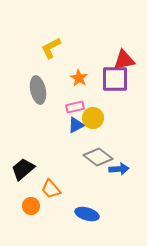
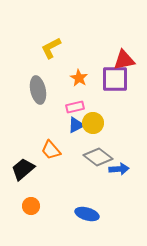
yellow circle: moved 5 px down
orange trapezoid: moved 39 px up
